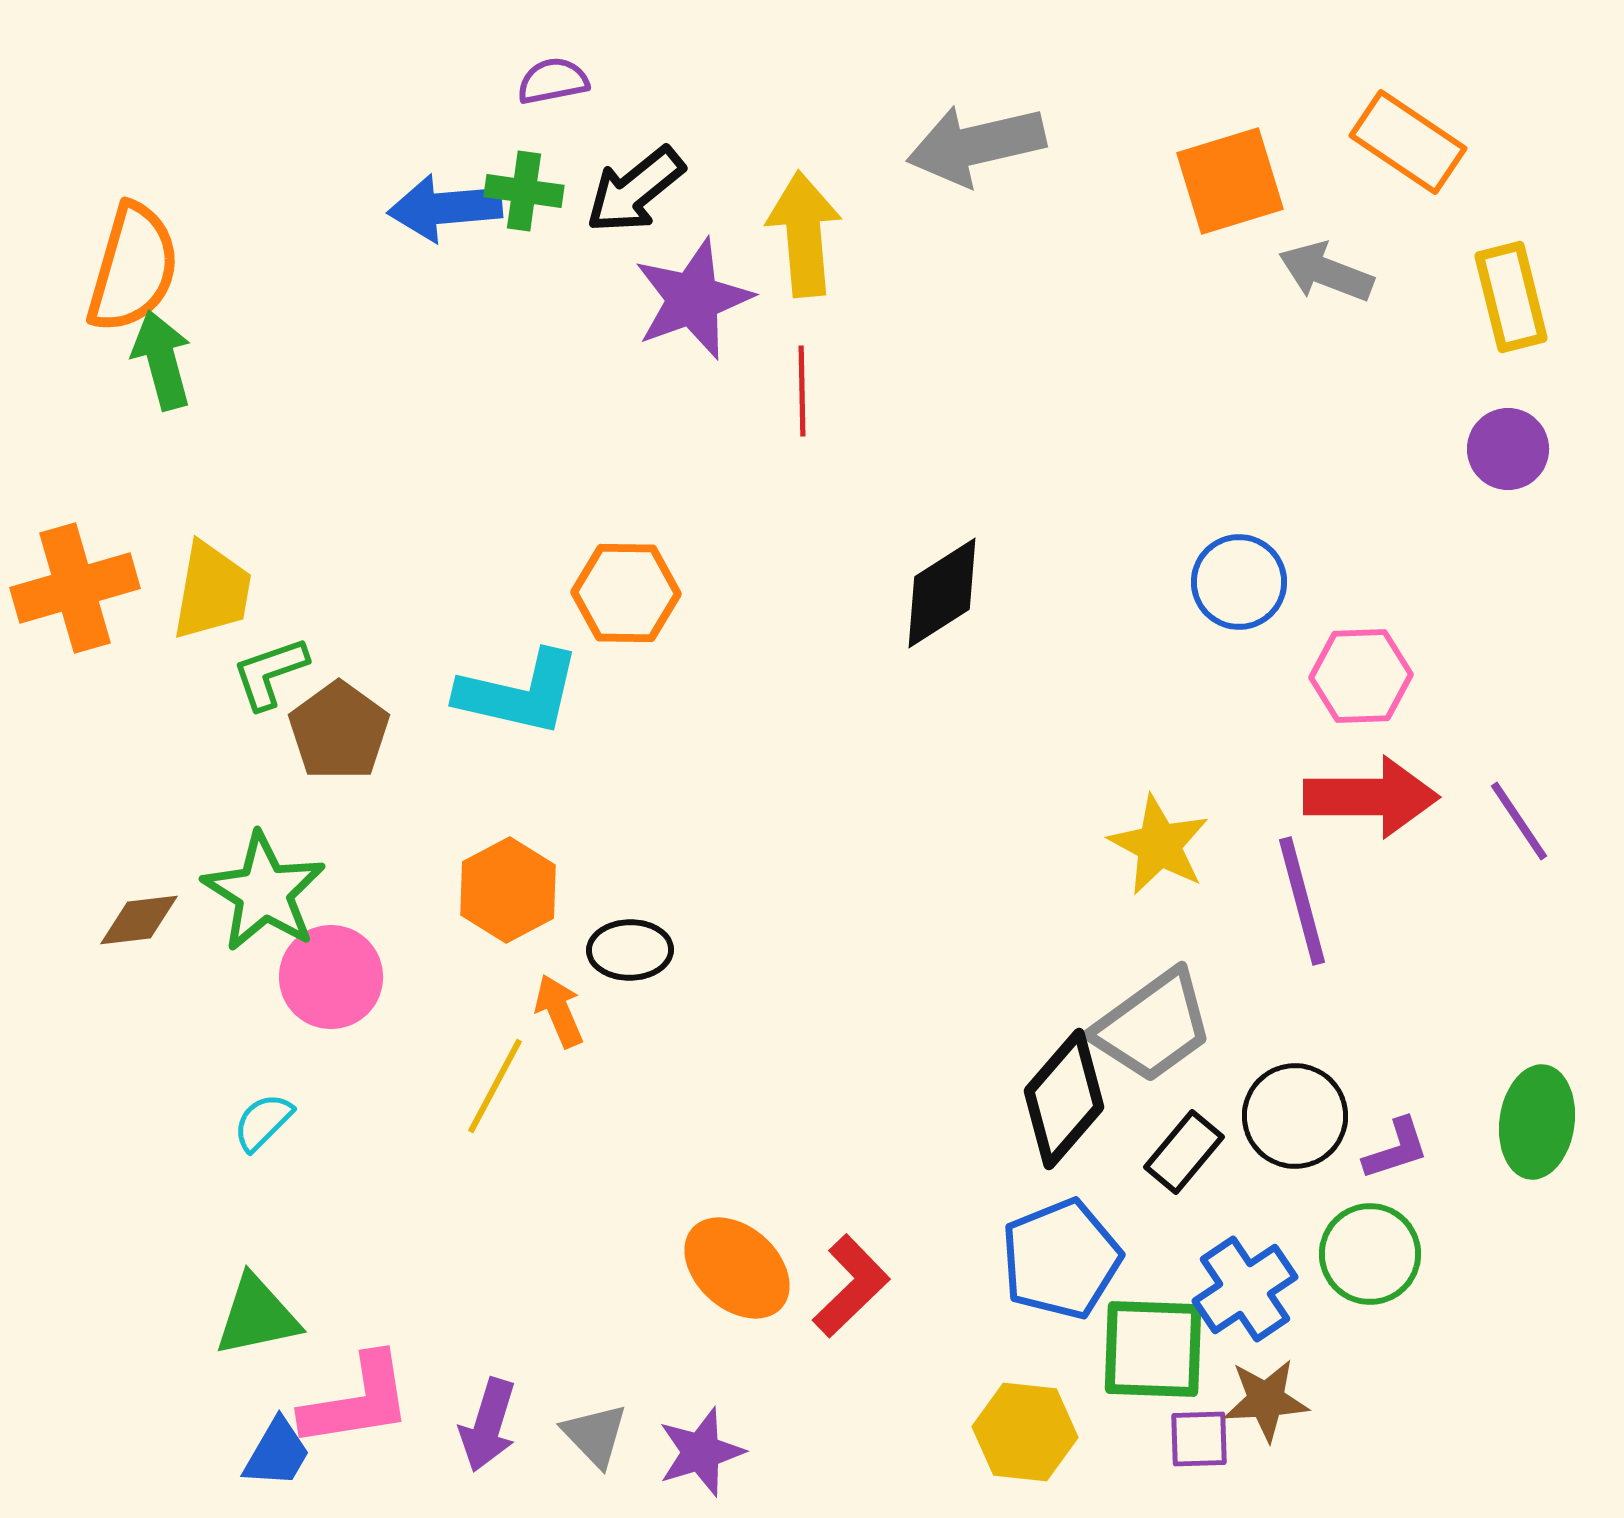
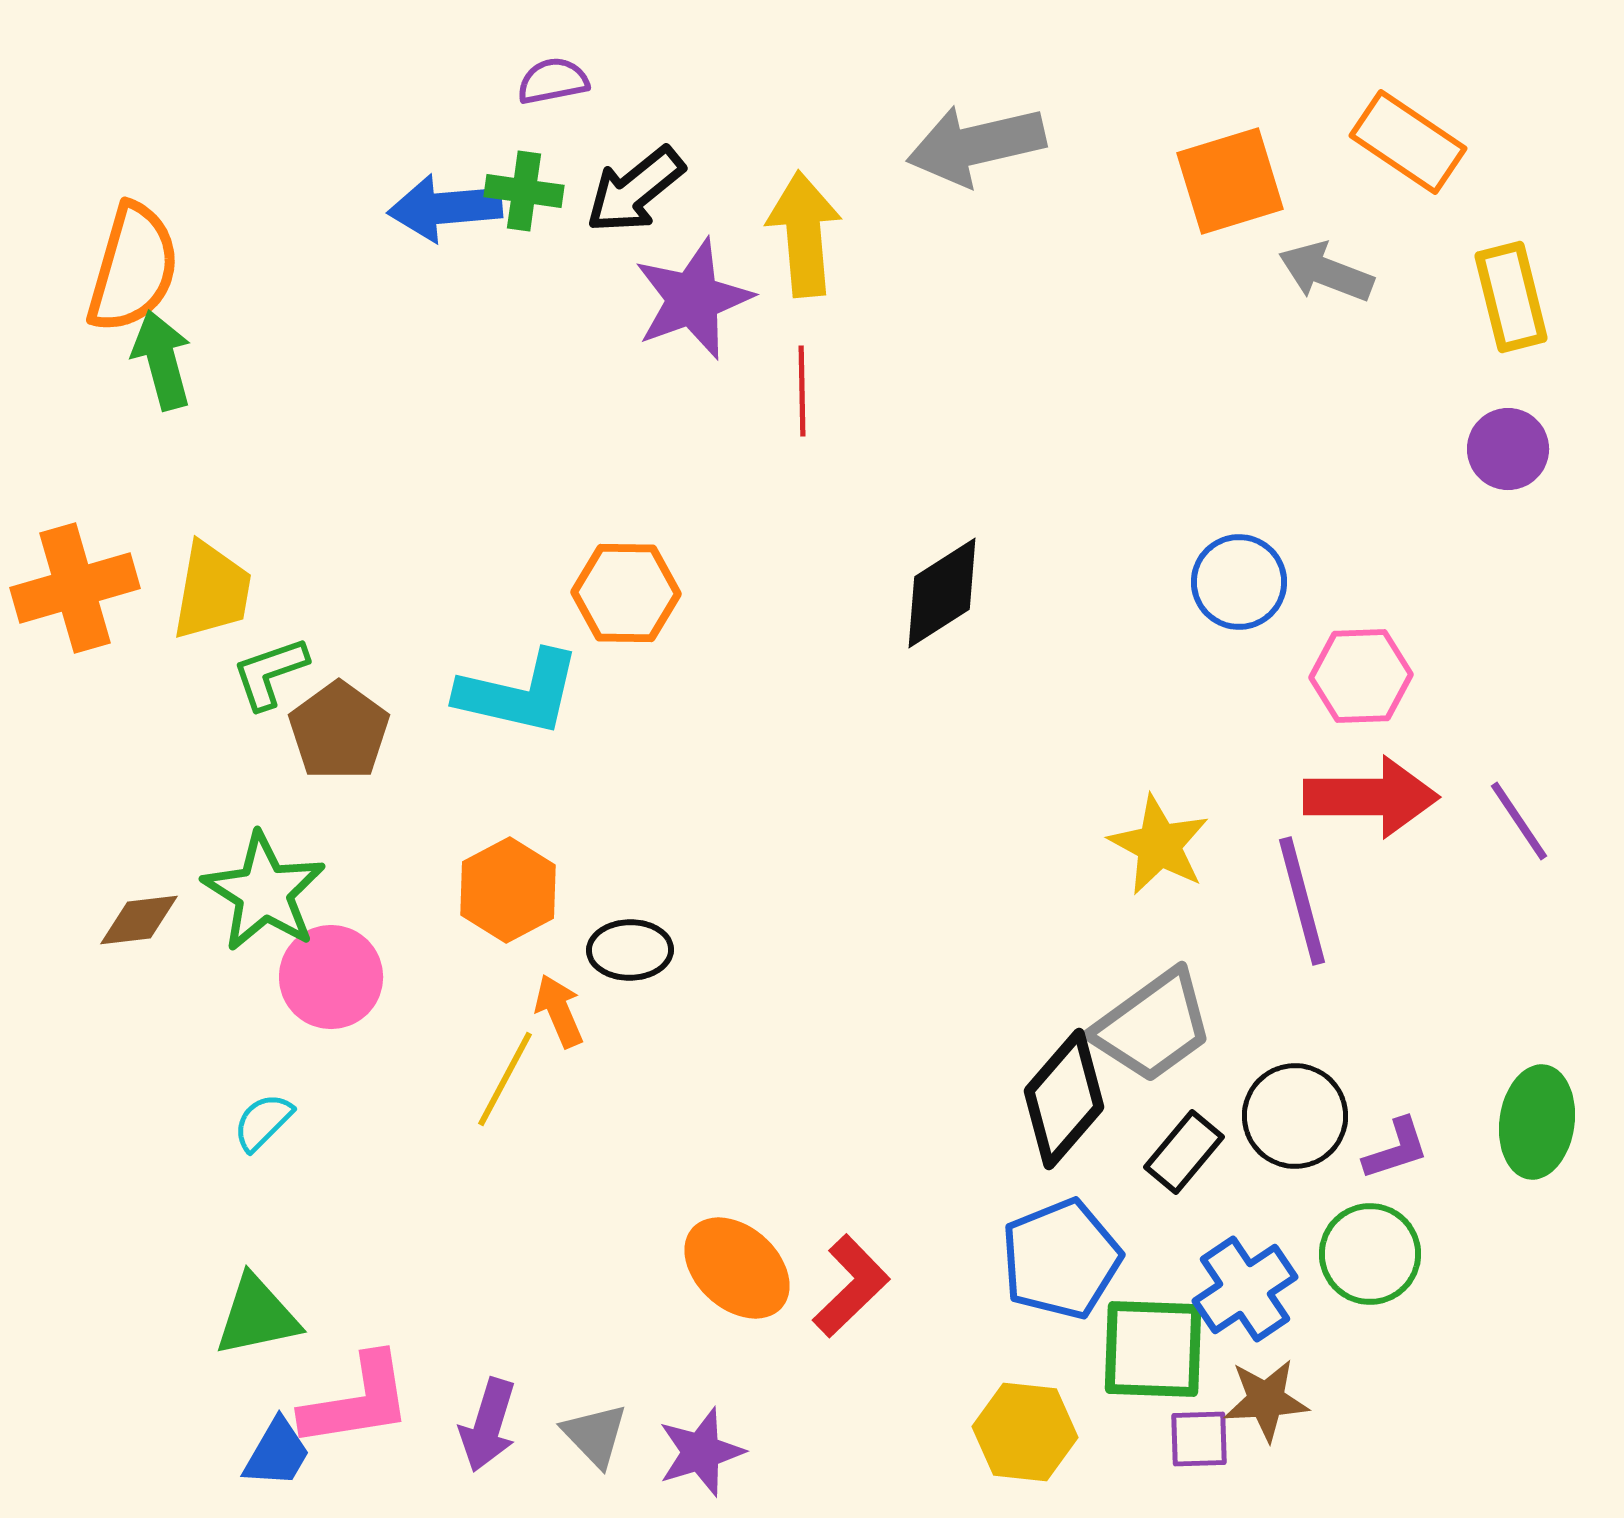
yellow line at (495, 1086): moved 10 px right, 7 px up
